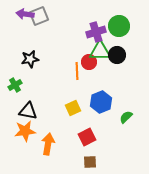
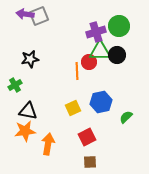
blue hexagon: rotated 10 degrees clockwise
